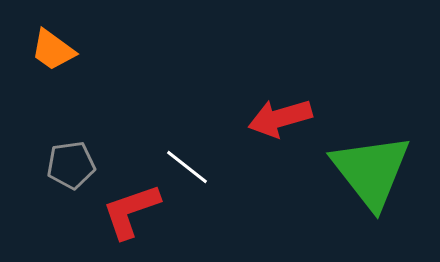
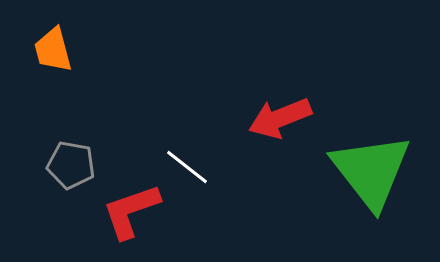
orange trapezoid: rotated 39 degrees clockwise
red arrow: rotated 6 degrees counterclockwise
gray pentagon: rotated 18 degrees clockwise
